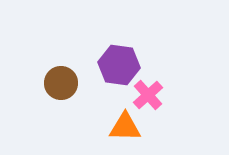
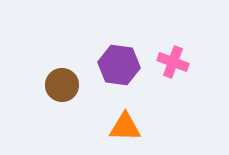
brown circle: moved 1 px right, 2 px down
pink cross: moved 25 px right, 33 px up; rotated 28 degrees counterclockwise
